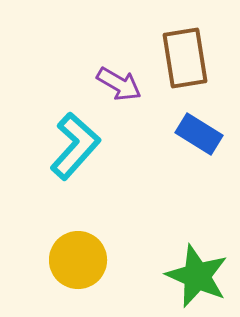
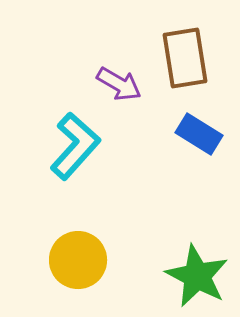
green star: rotated 4 degrees clockwise
